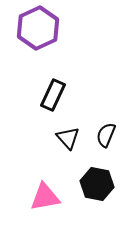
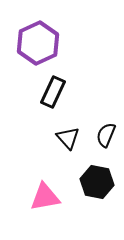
purple hexagon: moved 15 px down
black rectangle: moved 3 px up
black hexagon: moved 2 px up
